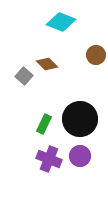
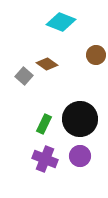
brown diamond: rotated 10 degrees counterclockwise
purple cross: moved 4 px left
